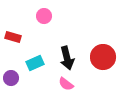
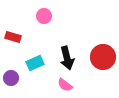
pink semicircle: moved 1 px left, 1 px down
